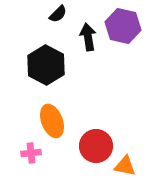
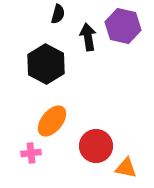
black semicircle: rotated 30 degrees counterclockwise
black hexagon: moved 1 px up
orange ellipse: rotated 60 degrees clockwise
orange triangle: moved 1 px right, 2 px down
